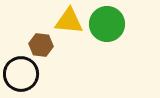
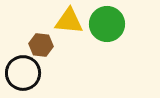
black circle: moved 2 px right, 1 px up
